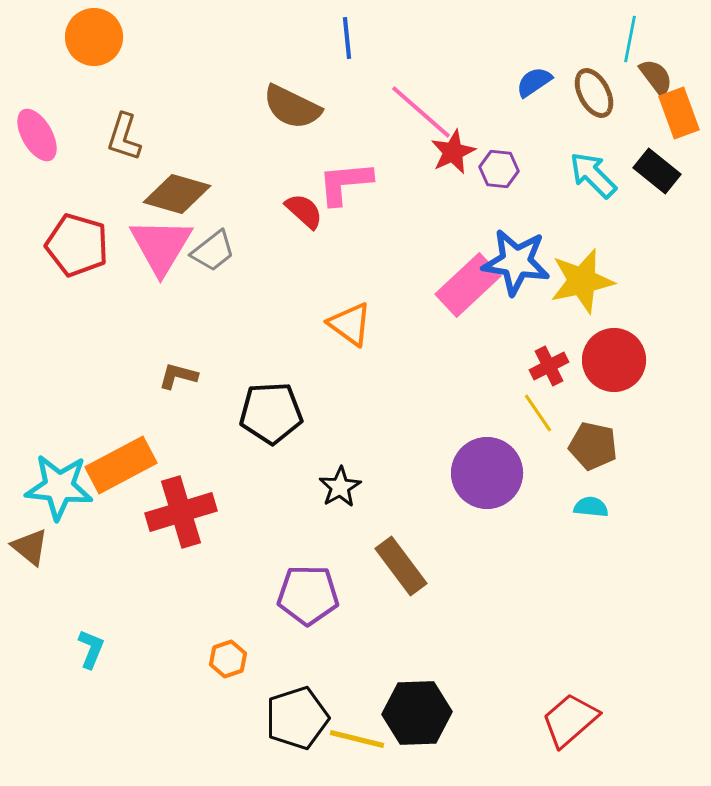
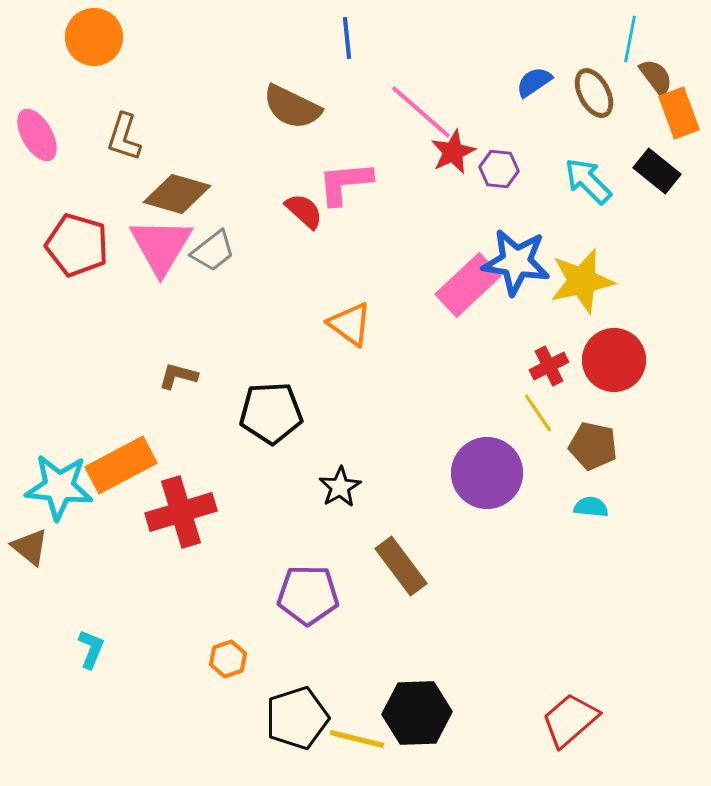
cyan arrow at (593, 175): moved 5 px left, 6 px down
